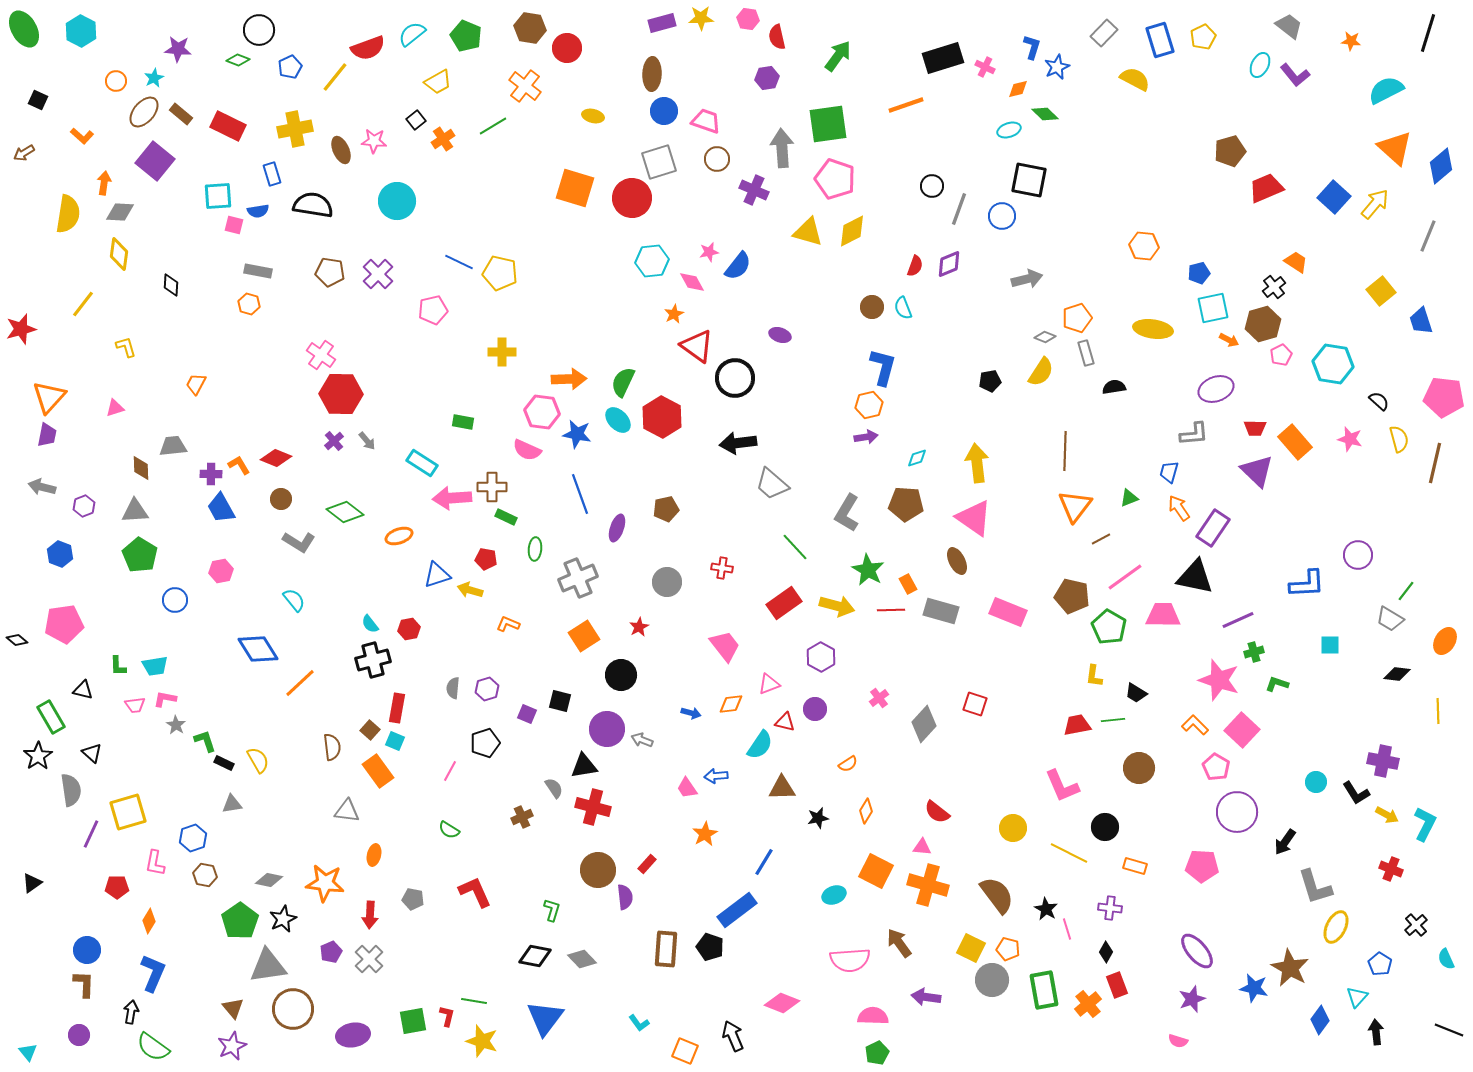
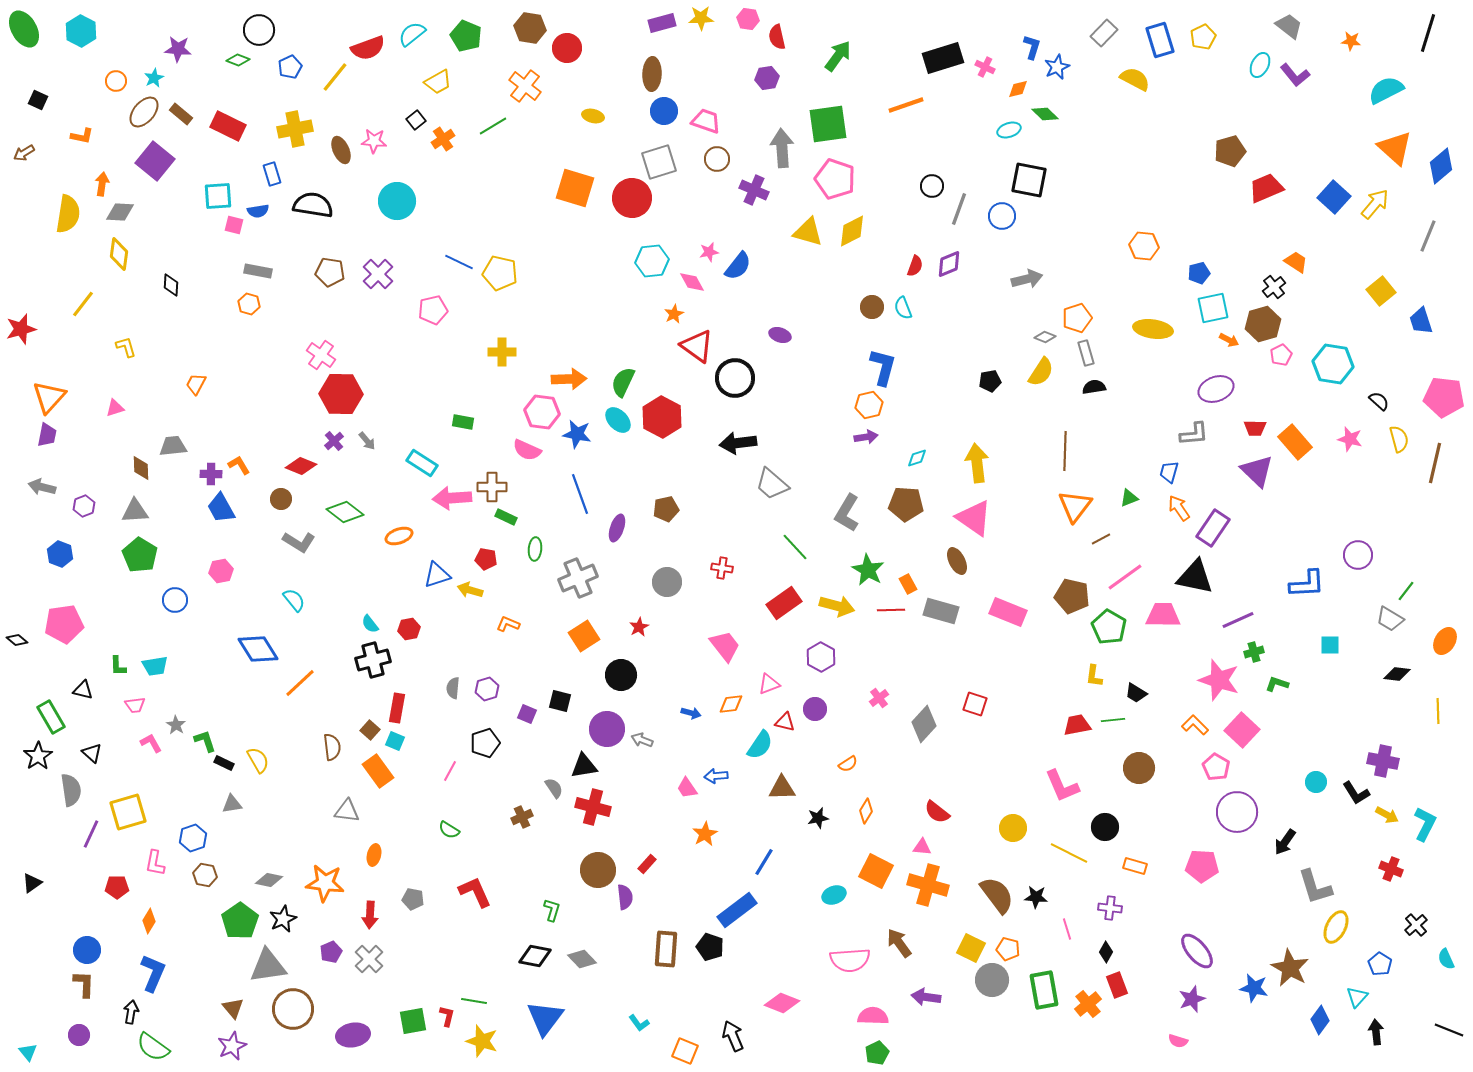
orange L-shape at (82, 136): rotated 30 degrees counterclockwise
orange arrow at (104, 183): moved 2 px left, 1 px down
black semicircle at (1114, 387): moved 20 px left
red diamond at (276, 458): moved 25 px right, 8 px down
pink L-shape at (165, 699): moved 14 px left, 44 px down; rotated 50 degrees clockwise
black star at (1046, 909): moved 10 px left, 12 px up; rotated 25 degrees counterclockwise
